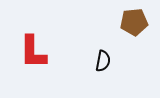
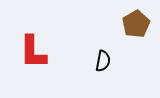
brown pentagon: moved 2 px right, 2 px down; rotated 24 degrees counterclockwise
